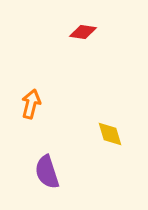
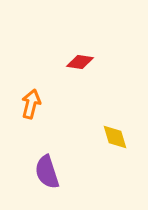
red diamond: moved 3 px left, 30 px down
yellow diamond: moved 5 px right, 3 px down
